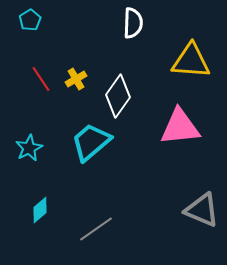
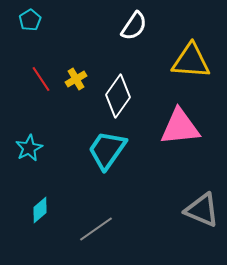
white semicircle: moved 1 px right, 3 px down; rotated 32 degrees clockwise
cyan trapezoid: moved 16 px right, 8 px down; rotated 15 degrees counterclockwise
